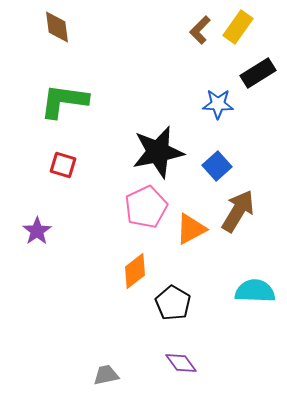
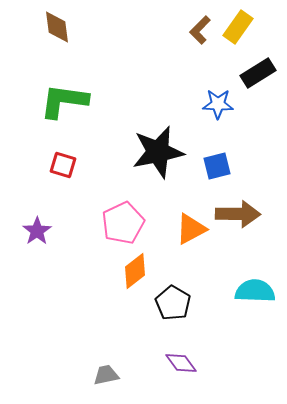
blue square: rotated 28 degrees clockwise
pink pentagon: moved 23 px left, 16 px down
brown arrow: moved 3 px down; rotated 60 degrees clockwise
